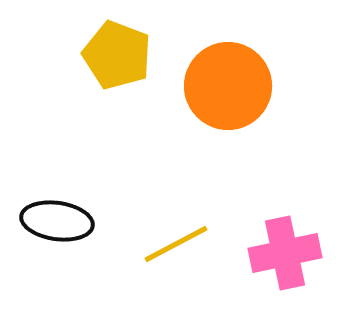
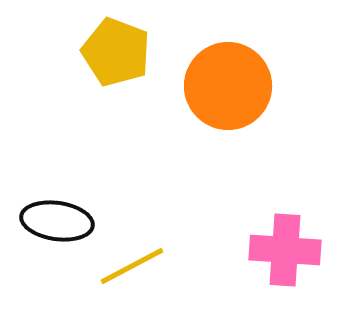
yellow pentagon: moved 1 px left, 3 px up
yellow line: moved 44 px left, 22 px down
pink cross: moved 3 px up; rotated 16 degrees clockwise
